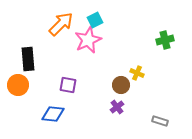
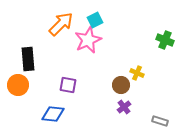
green cross: rotated 36 degrees clockwise
purple cross: moved 7 px right
